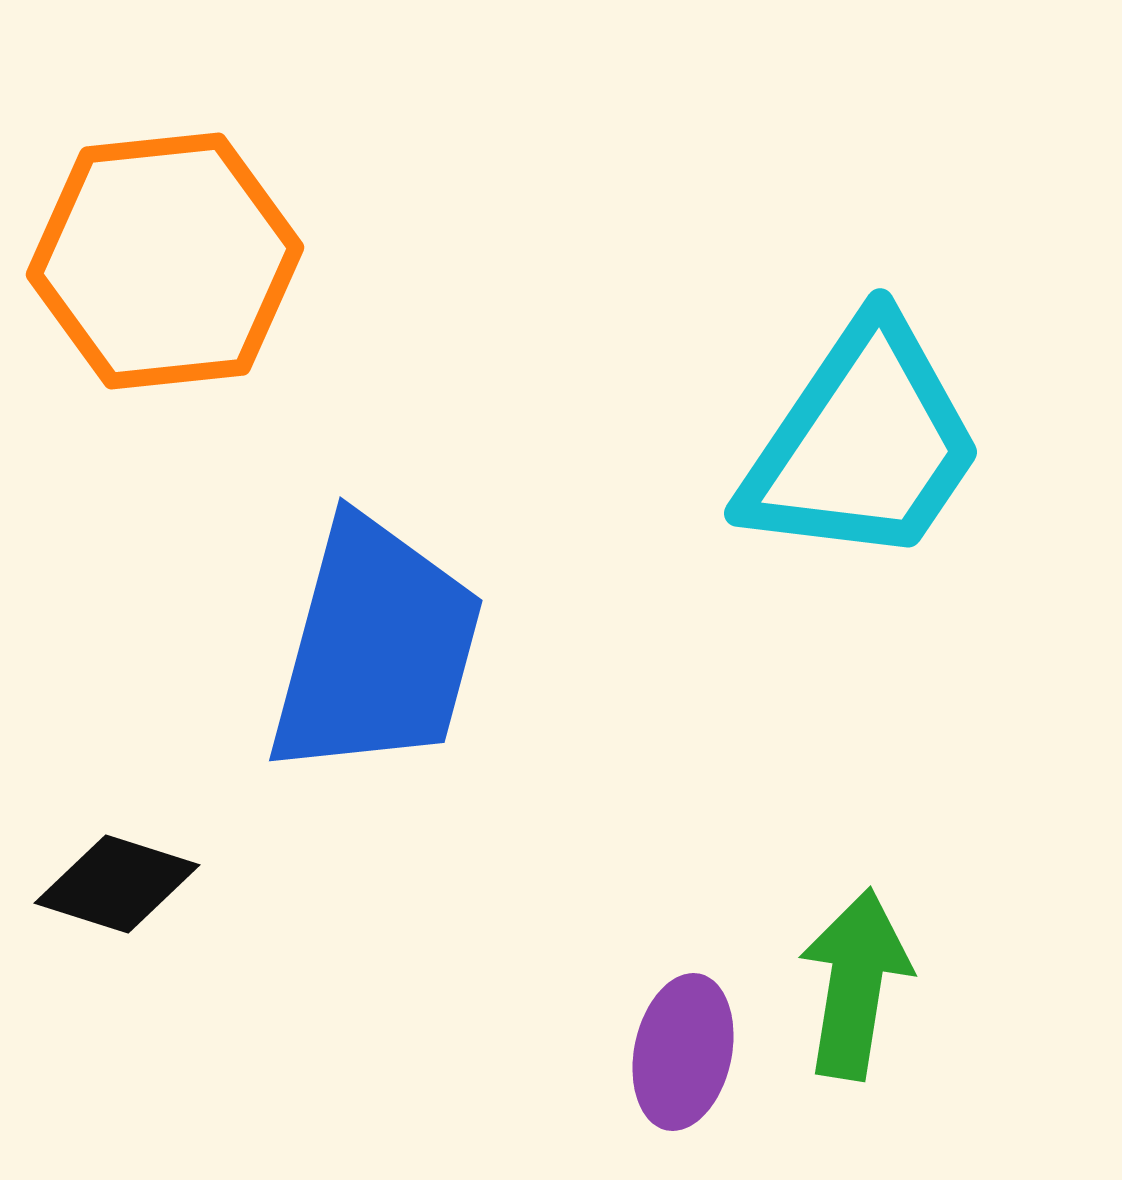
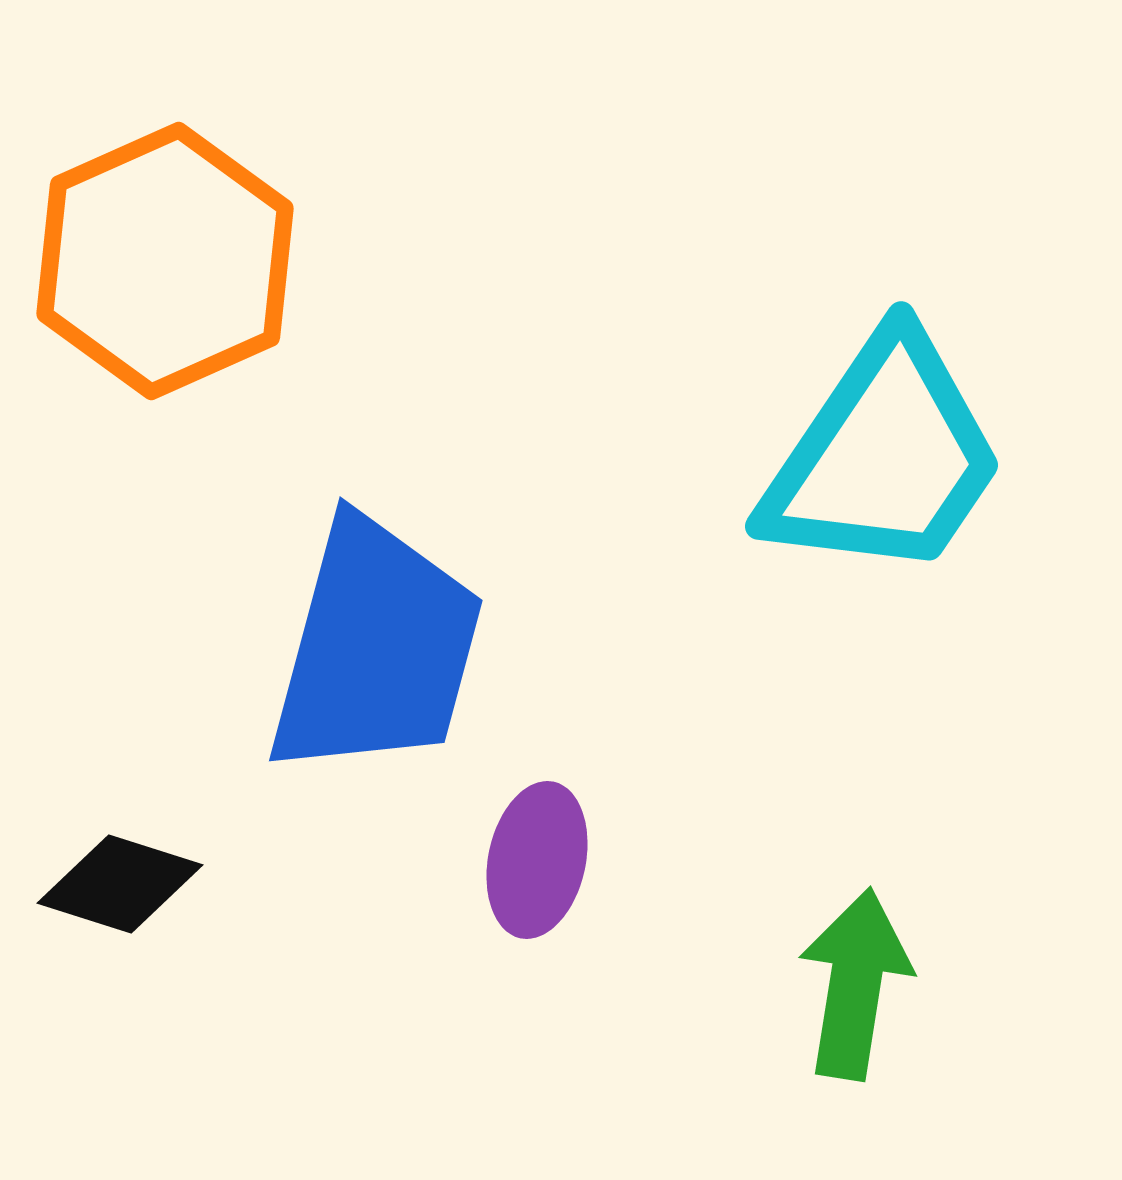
orange hexagon: rotated 18 degrees counterclockwise
cyan trapezoid: moved 21 px right, 13 px down
black diamond: moved 3 px right
purple ellipse: moved 146 px left, 192 px up
